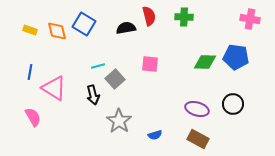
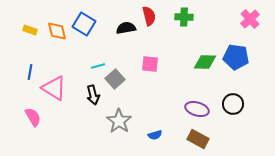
pink cross: rotated 36 degrees clockwise
